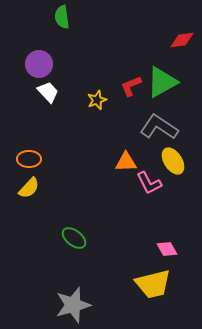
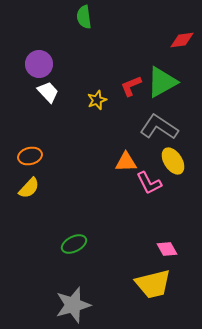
green semicircle: moved 22 px right
orange ellipse: moved 1 px right, 3 px up; rotated 15 degrees counterclockwise
green ellipse: moved 6 px down; rotated 65 degrees counterclockwise
